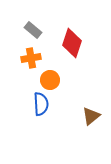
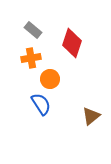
orange circle: moved 1 px up
blue semicircle: rotated 30 degrees counterclockwise
